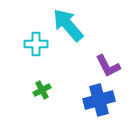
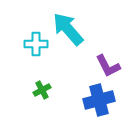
cyan arrow: moved 4 px down
